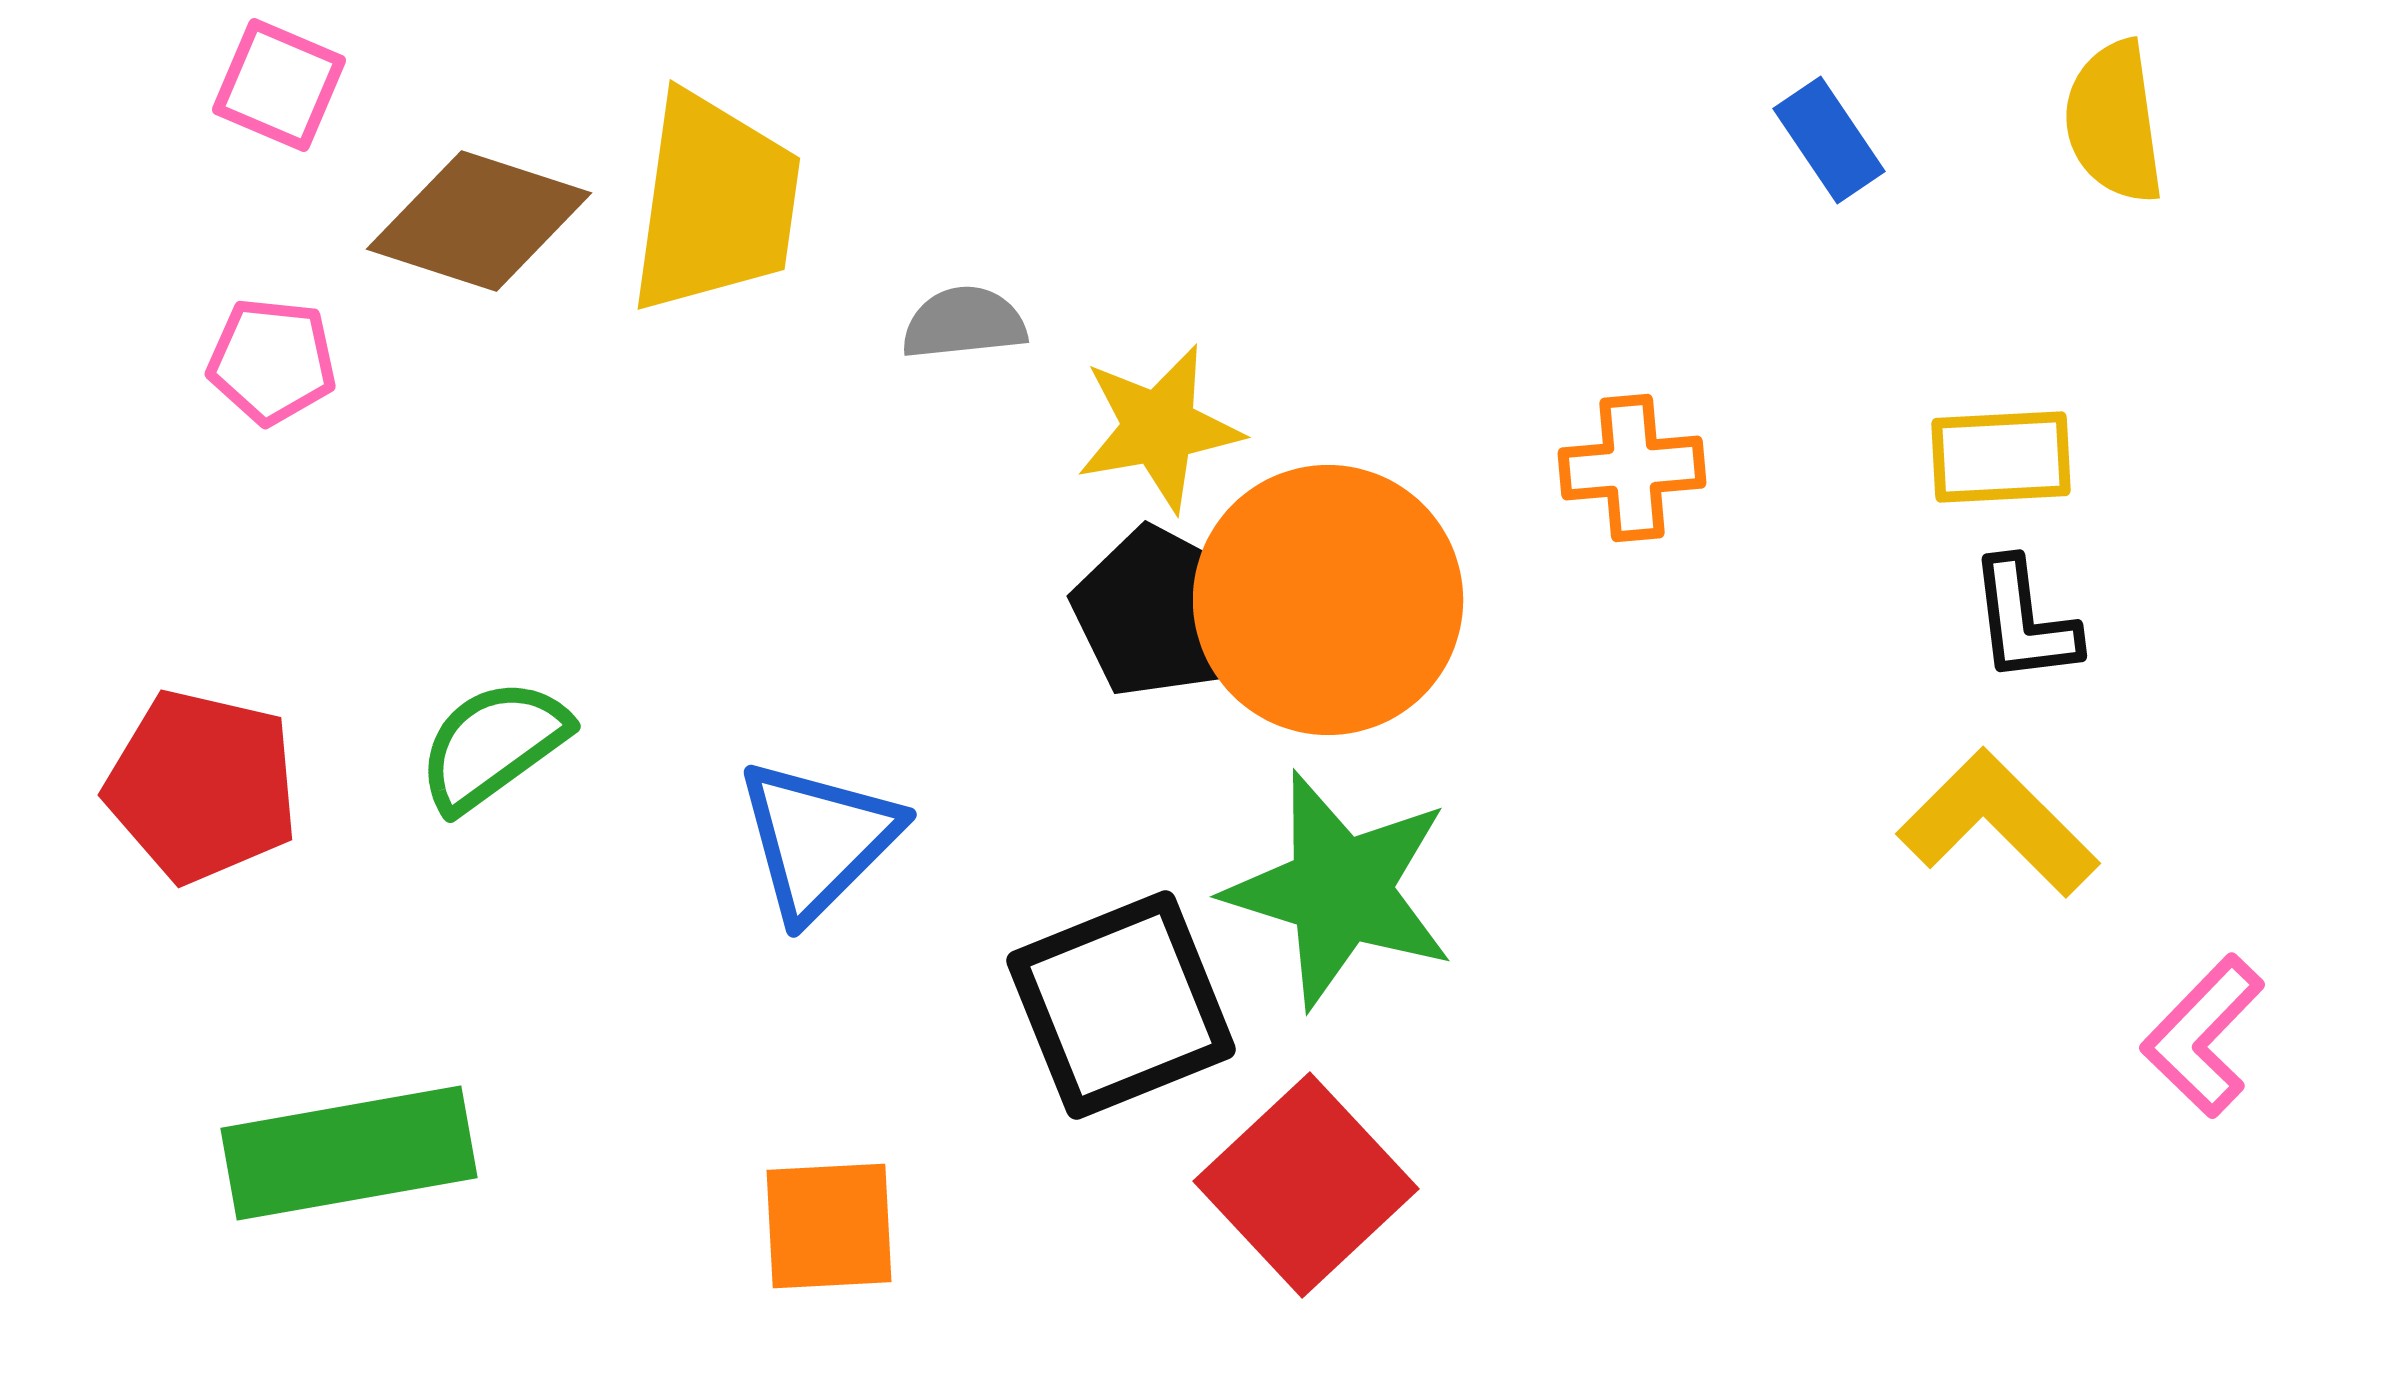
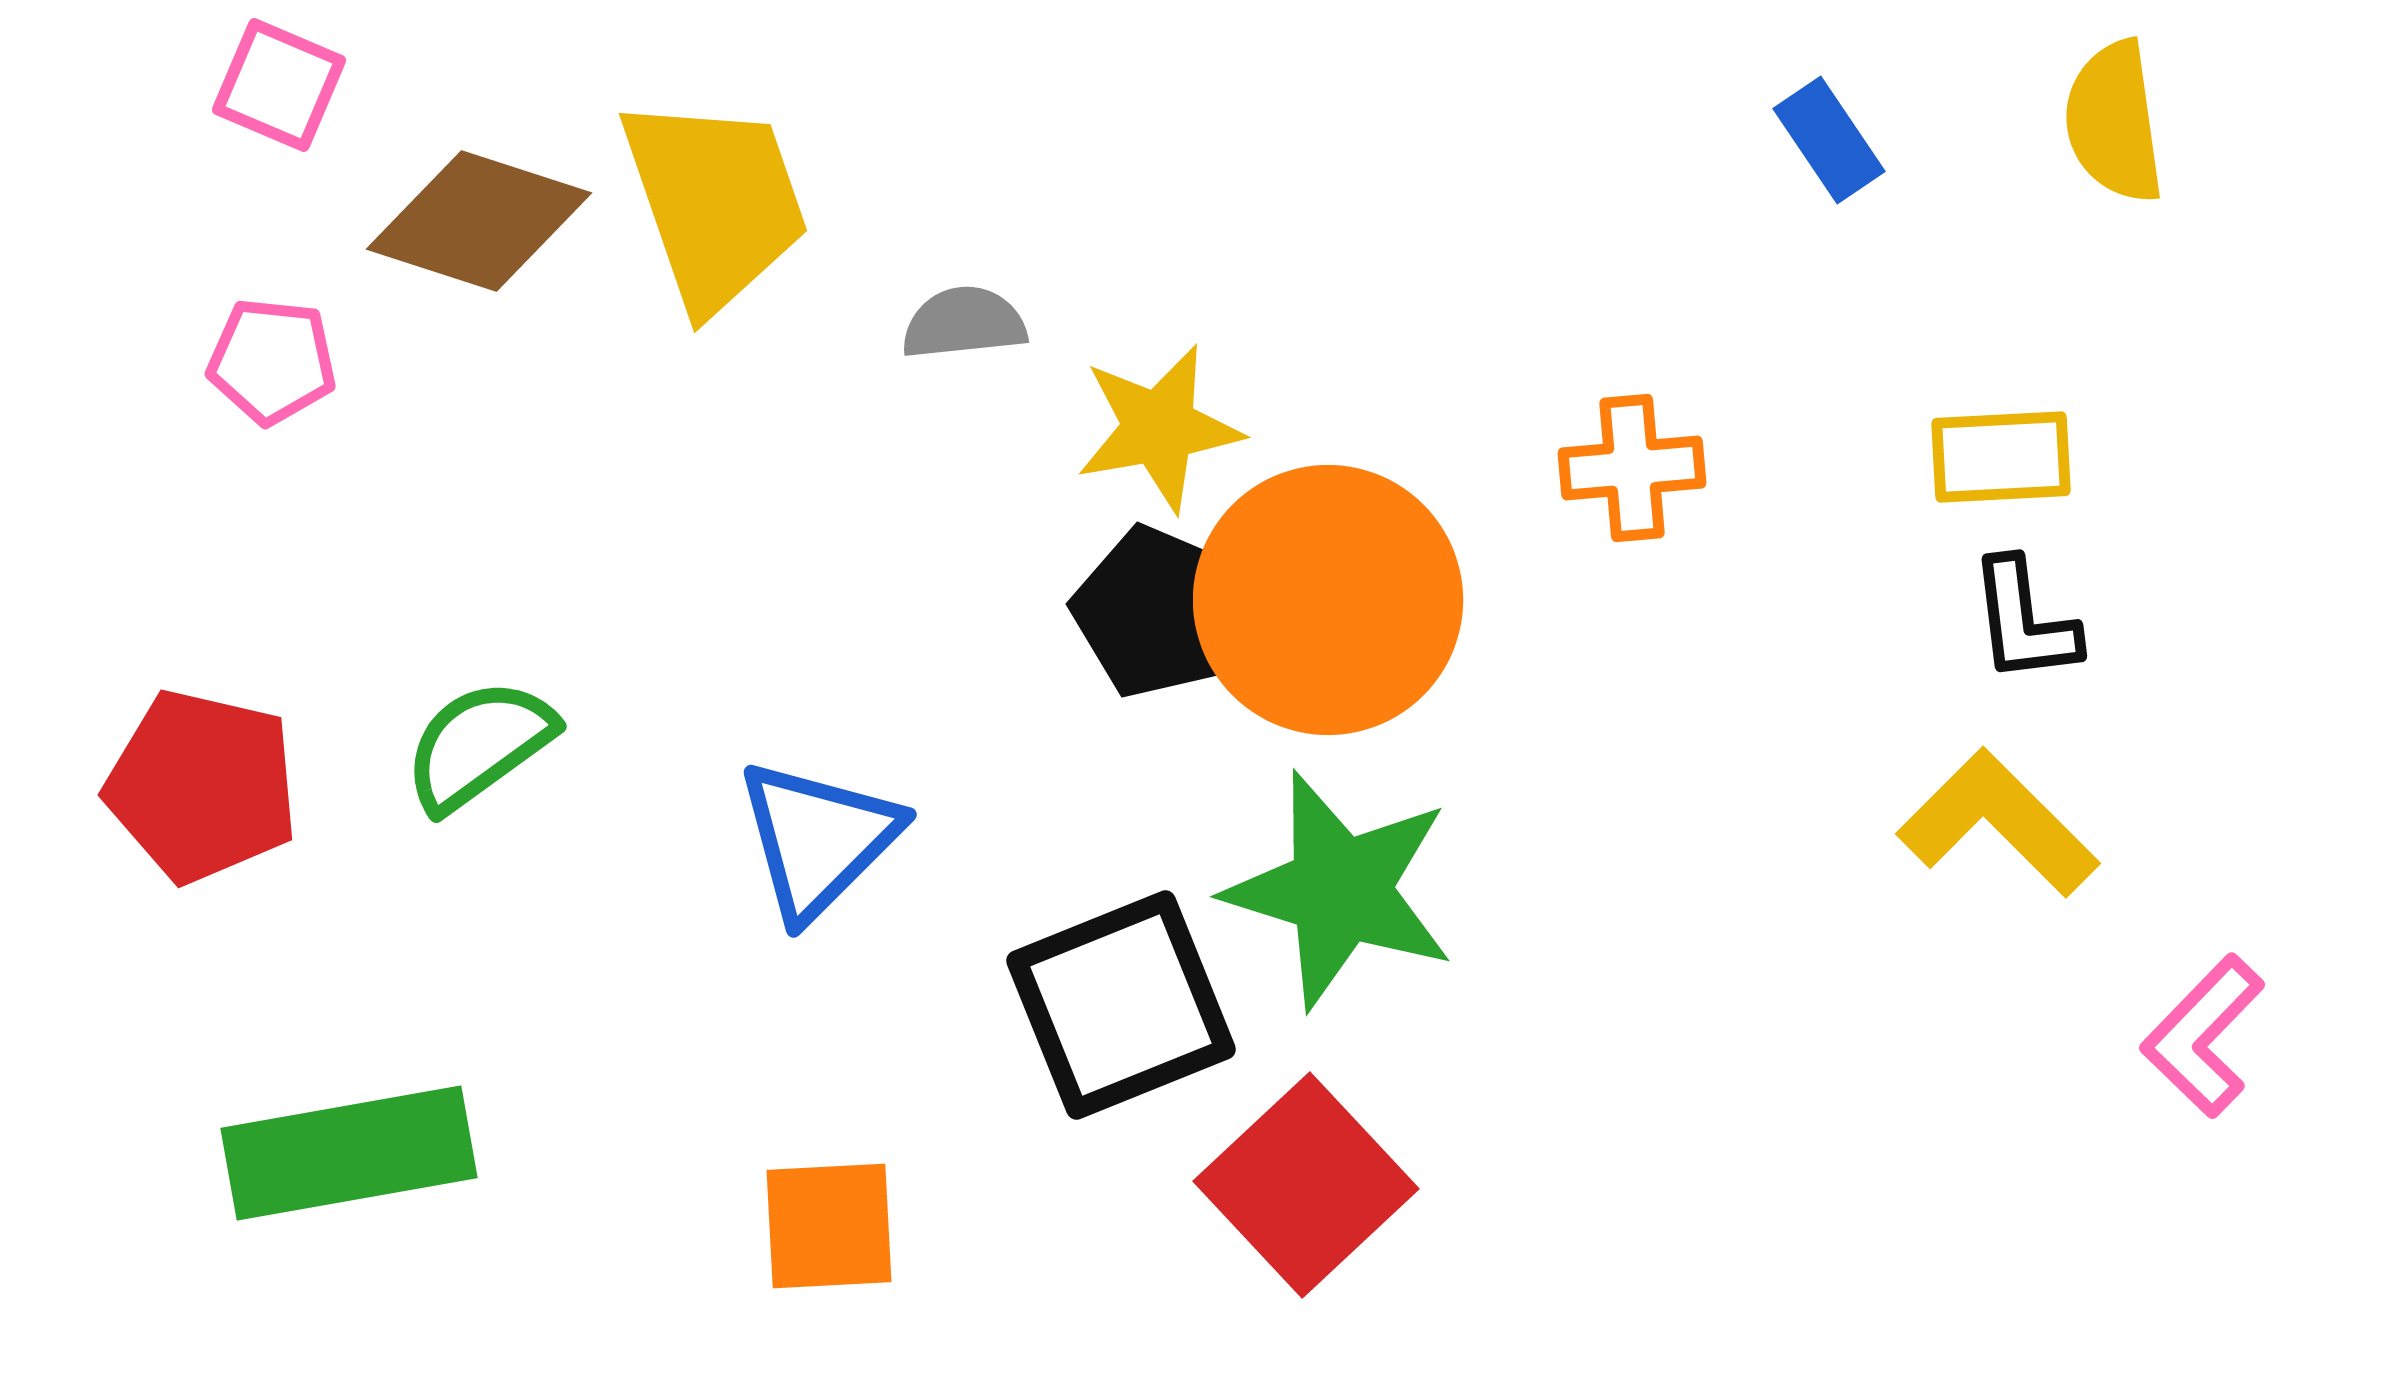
yellow trapezoid: rotated 27 degrees counterclockwise
black pentagon: rotated 5 degrees counterclockwise
green semicircle: moved 14 px left
